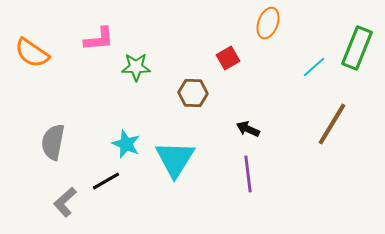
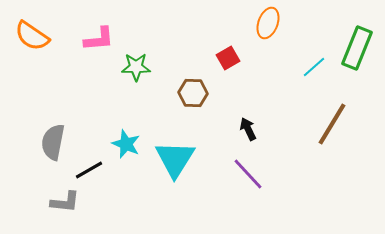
orange semicircle: moved 17 px up
black arrow: rotated 40 degrees clockwise
purple line: rotated 36 degrees counterclockwise
black line: moved 17 px left, 11 px up
gray L-shape: rotated 132 degrees counterclockwise
